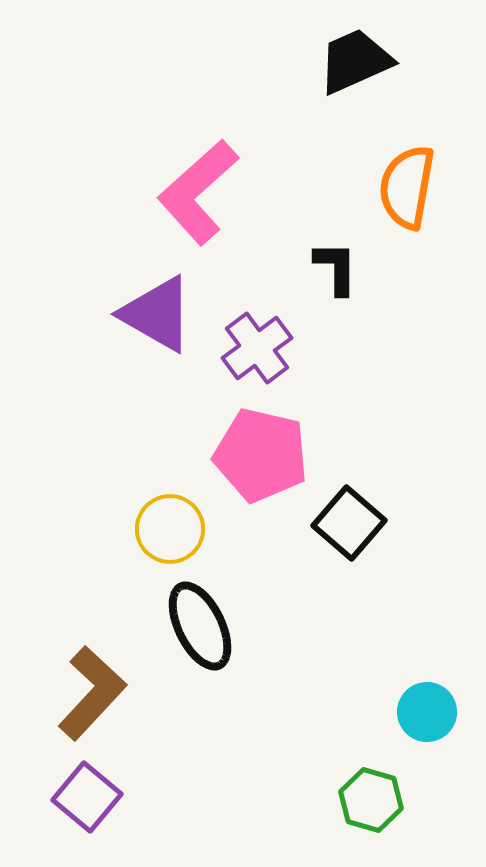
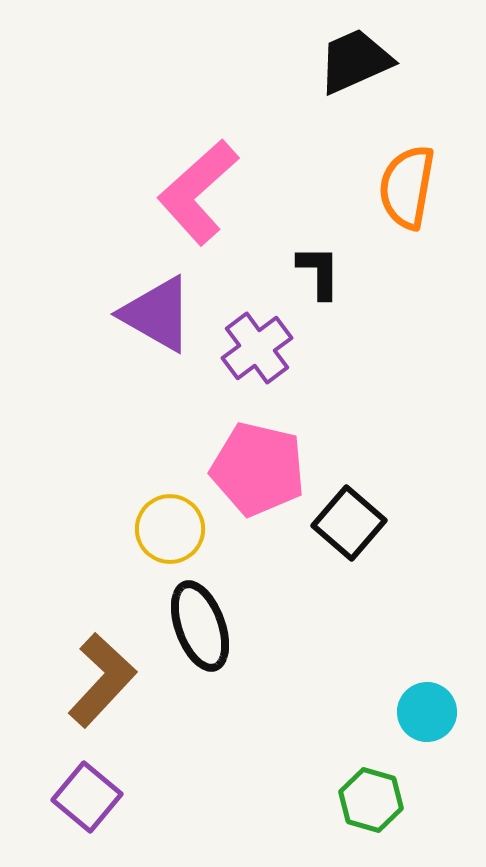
black L-shape: moved 17 px left, 4 px down
pink pentagon: moved 3 px left, 14 px down
black ellipse: rotated 6 degrees clockwise
brown L-shape: moved 10 px right, 13 px up
